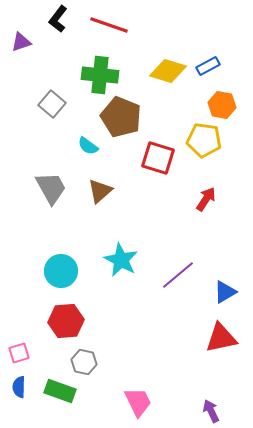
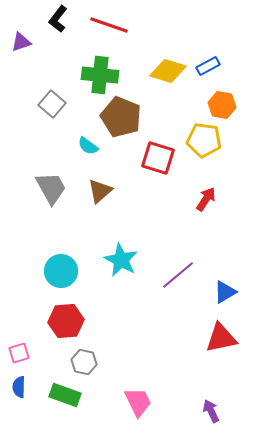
green rectangle: moved 5 px right, 4 px down
